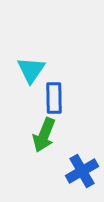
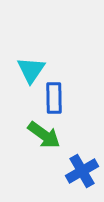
green arrow: rotated 76 degrees counterclockwise
